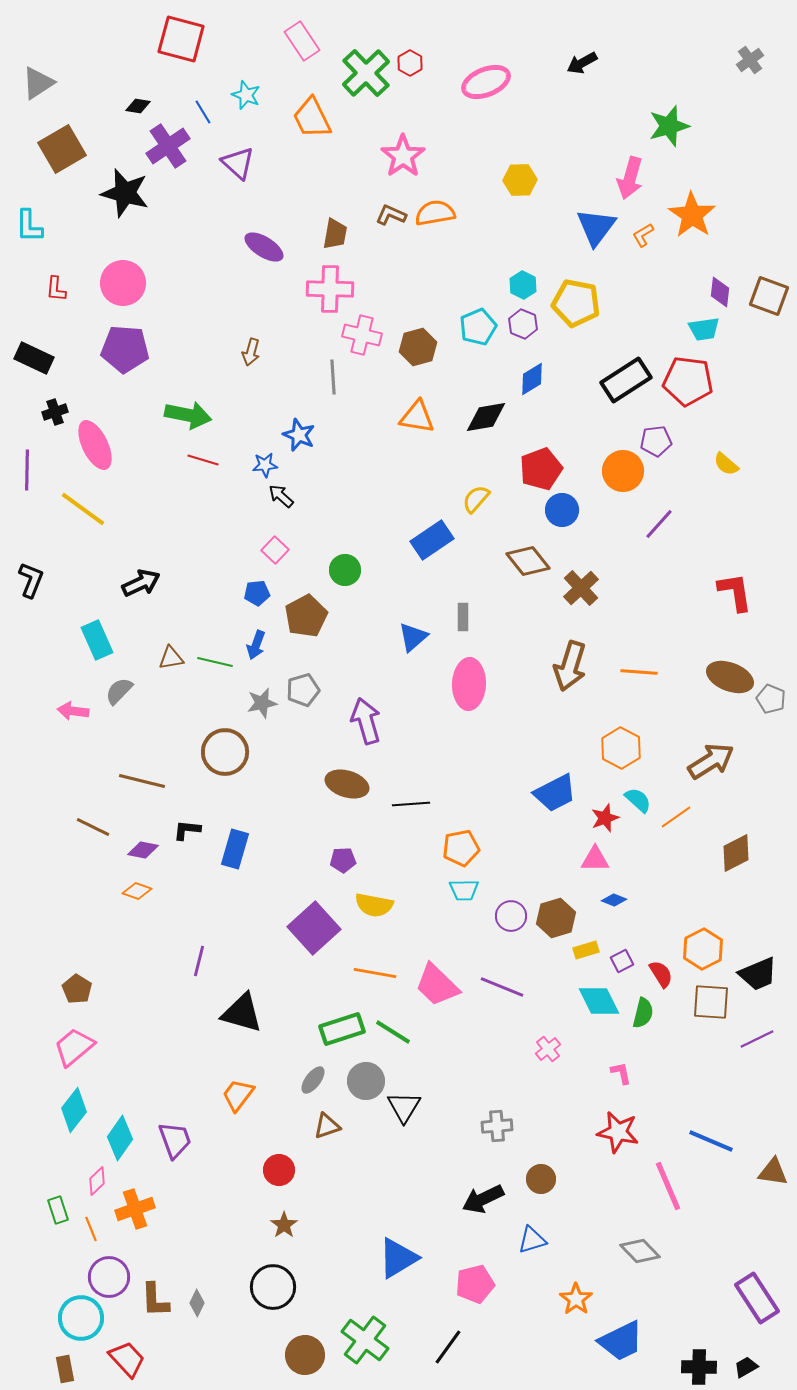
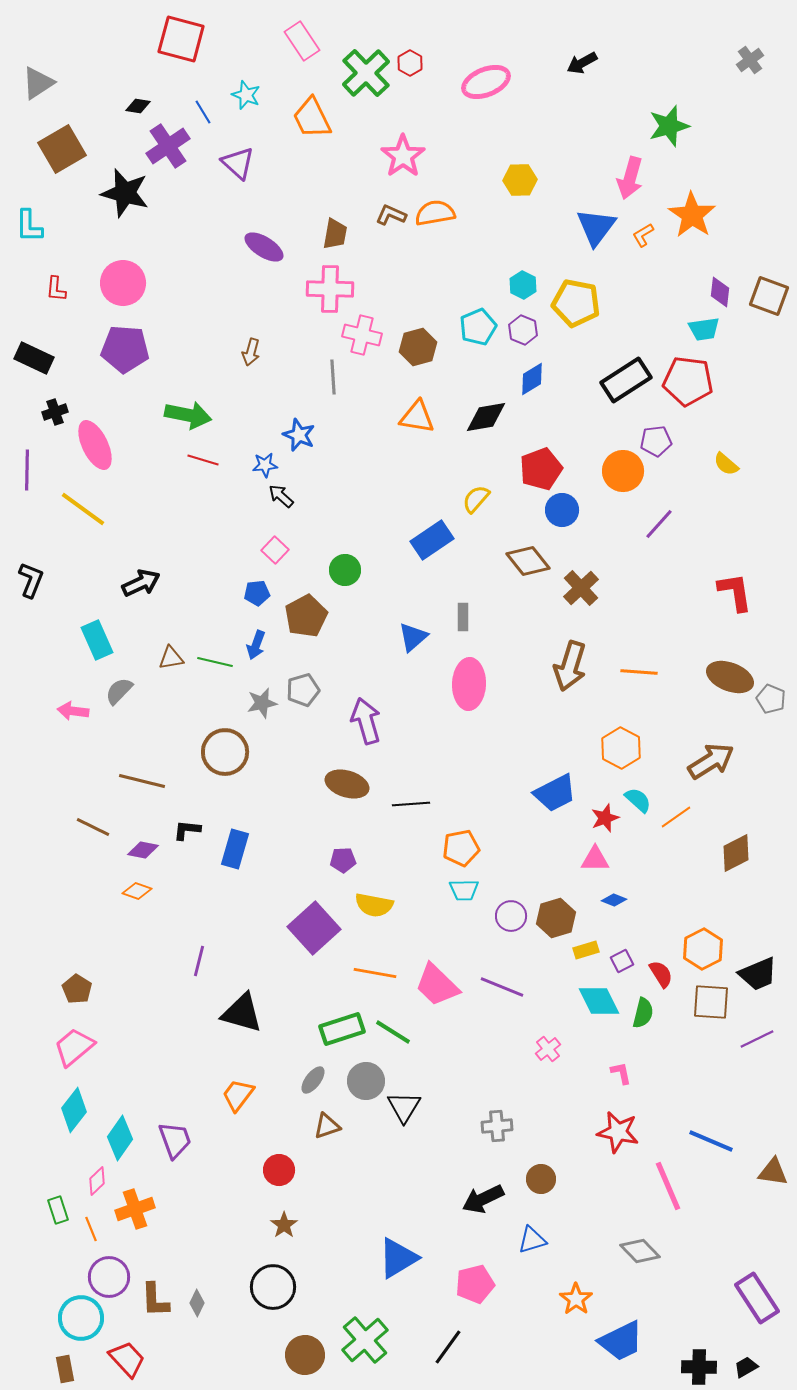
purple hexagon at (523, 324): moved 6 px down
green cross at (365, 1340): rotated 12 degrees clockwise
